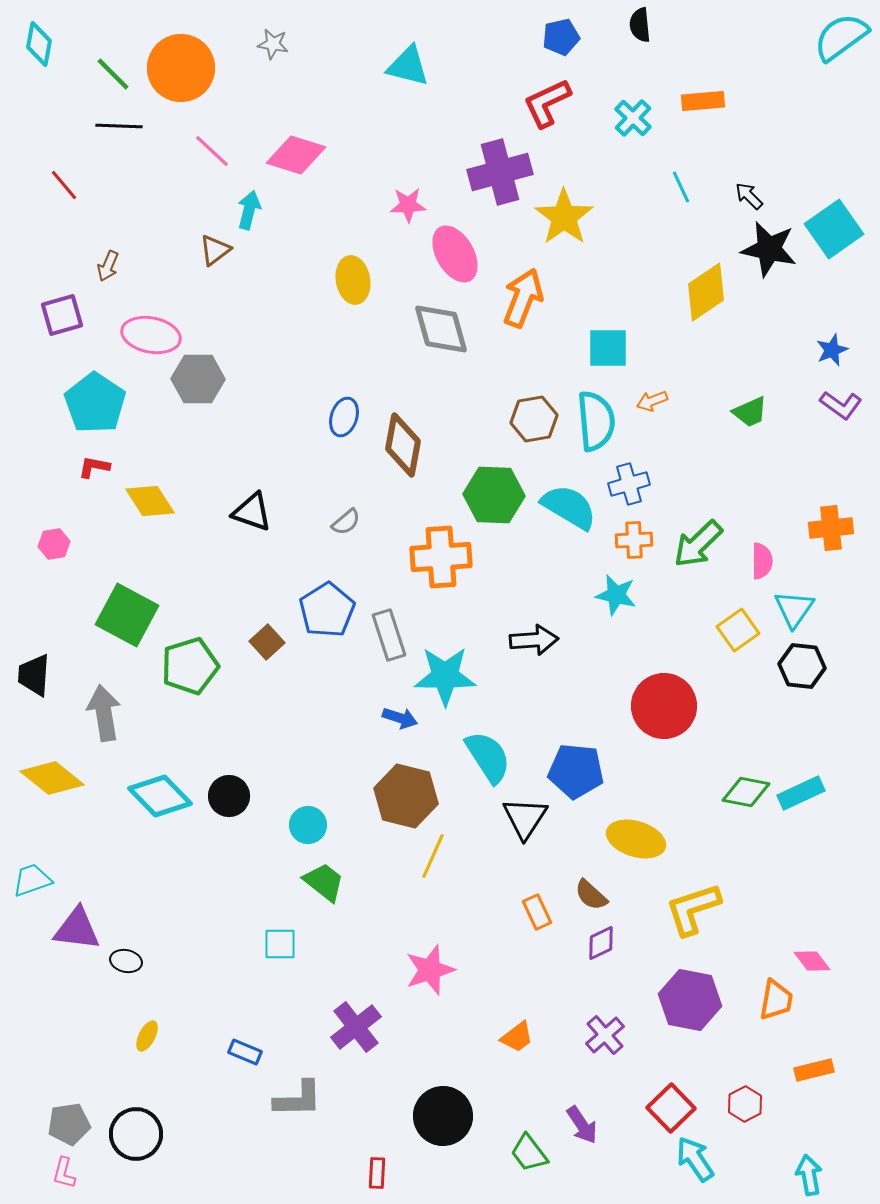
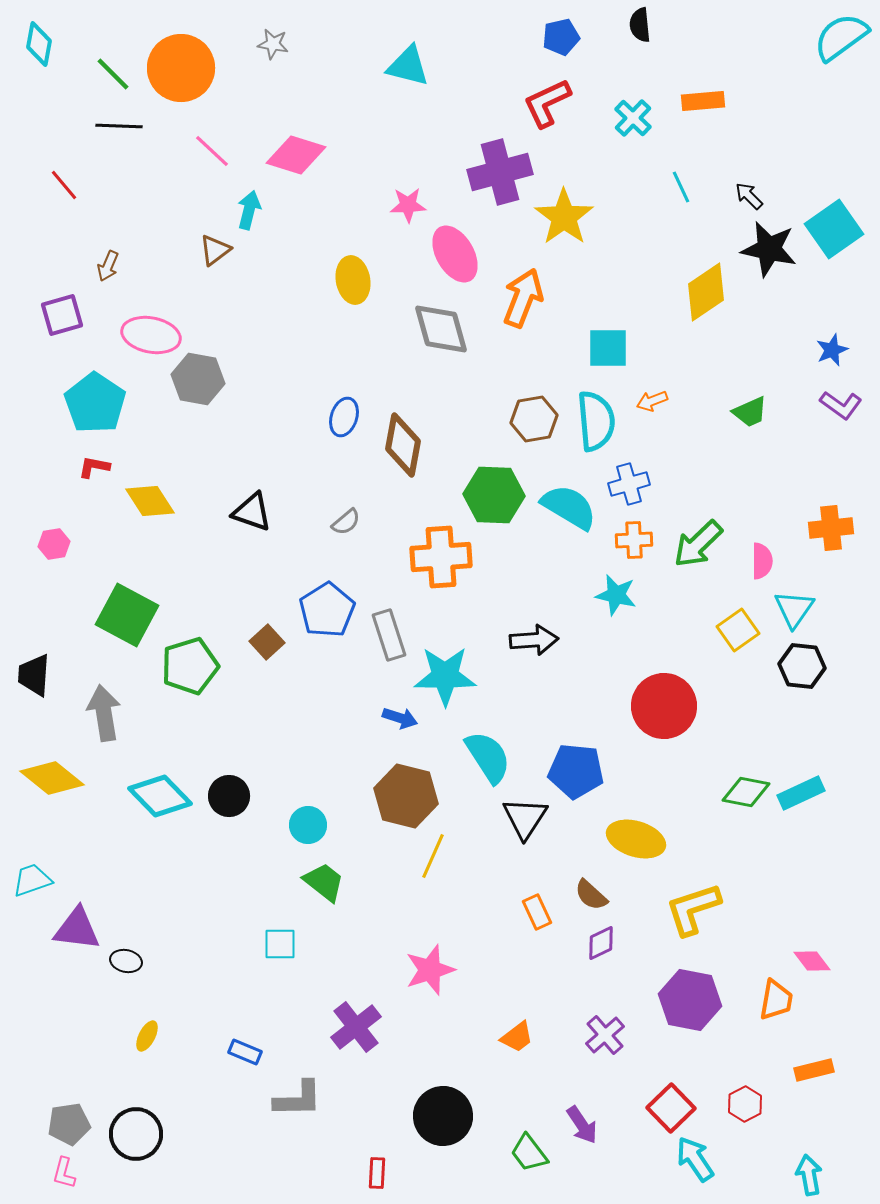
gray hexagon at (198, 379): rotated 9 degrees clockwise
